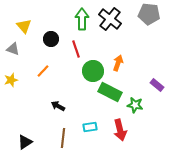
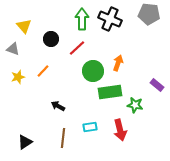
black cross: rotated 15 degrees counterclockwise
red line: moved 1 px right, 1 px up; rotated 66 degrees clockwise
yellow star: moved 7 px right, 3 px up
green rectangle: rotated 35 degrees counterclockwise
